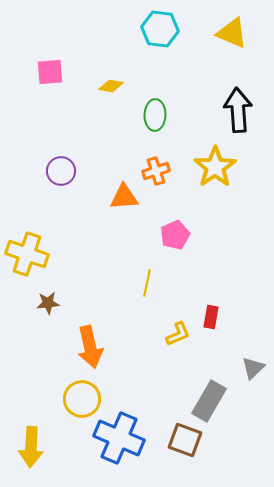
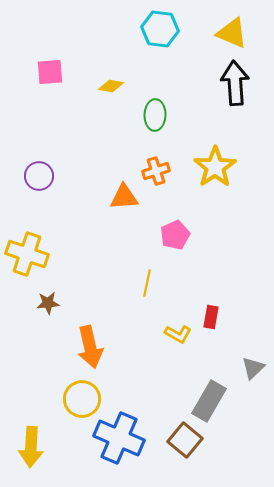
black arrow: moved 3 px left, 27 px up
purple circle: moved 22 px left, 5 px down
yellow L-shape: rotated 52 degrees clockwise
brown square: rotated 20 degrees clockwise
